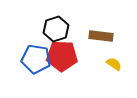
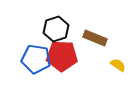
brown rectangle: moved 6 px left, 2 px down; rotated 15 degrees clockwise
yellow semicircle: moved 4 px right, 1 px down
